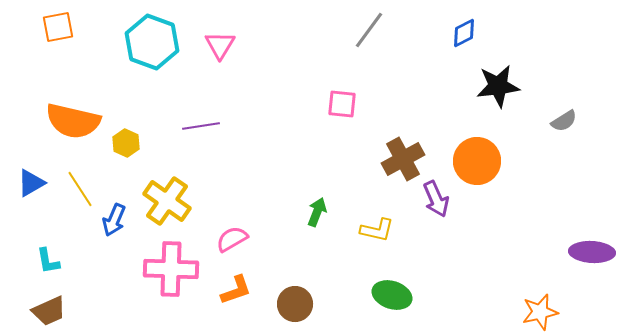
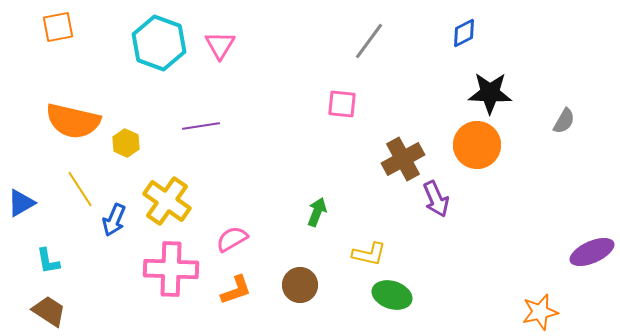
gray line: moved 11 px down
cyan hexagon: moved 7 px right, 1 px down
black star: moved 8 px left, 7 px down; rotated 9 degrees clockwise
gray semicircle: rotated 28 degrees counterclockwise
orange circle: moved 16 px up
blue triangle: moved 10 px left, 20 px down
yellow L-shape: moved 8 px left, 24 px down
purple ellipse: rotated 27 degrees counterclockwise
brown circle: moved 5 px right, 19 px up
brown trapezoid: rotated 123 degrees counterclockwise
